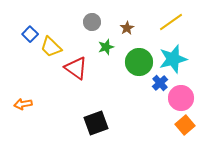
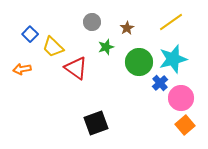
yellow trapezoid: moved 2 px right
orange arrow: moved 1 px left, 35 px up
